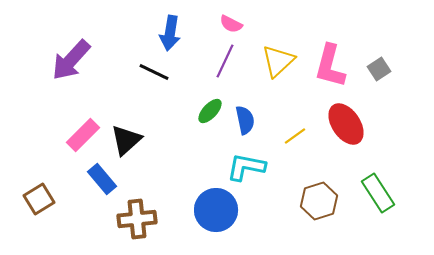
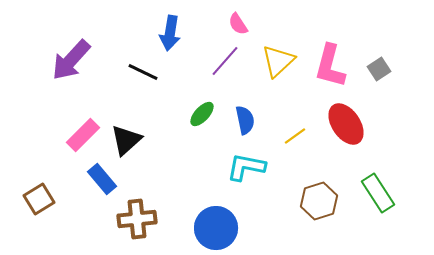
pink semicircle: moved 7 px right; rotated 30 degrees clockwise
purple line: rotated 16 degrees clockwise
black line: moved 11 px left
green ellipse: moved 8 px left, 3 px down
blue circle: moved 18 px down
